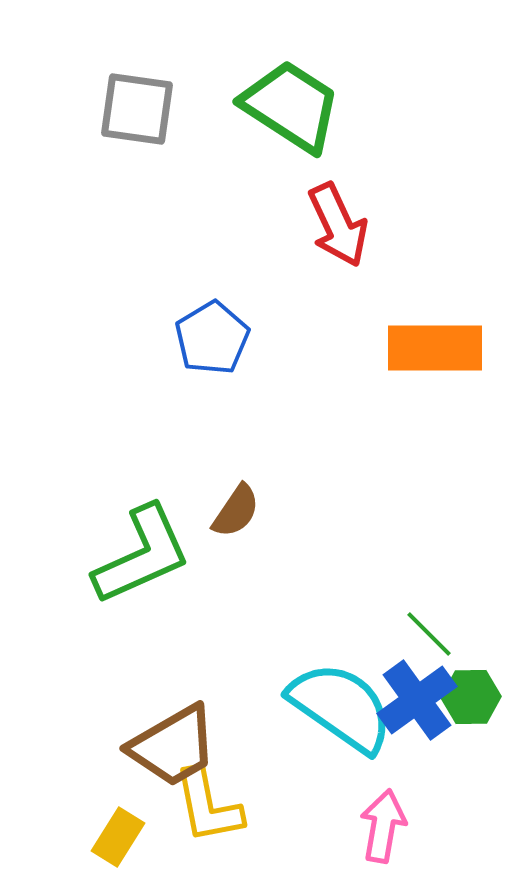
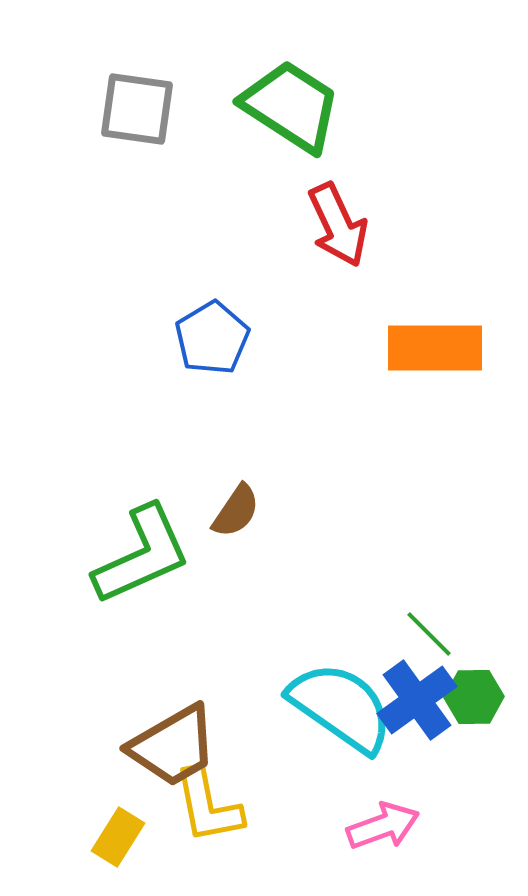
green hexagon: moved 3 px right
pink arrow: rotated 60 degrees clockwise
